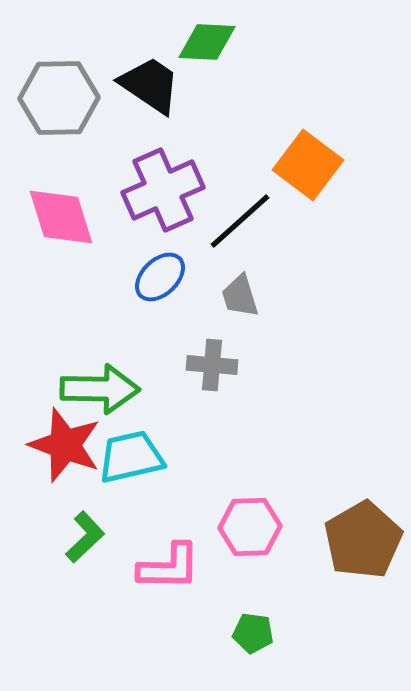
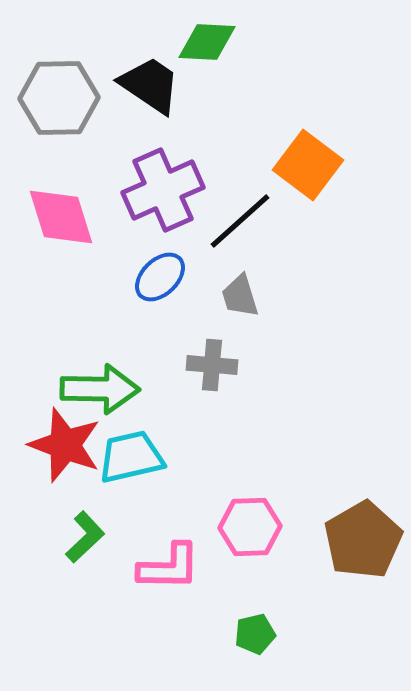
green pentagon: moved 2 px right, 1 px down; rotated 21 degrees counterclockwise
